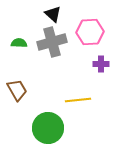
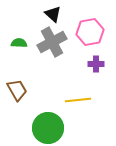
pink hexagon: rotated 8 degrees counterclockwise
gray cross: rotated 12 degrees counterclockwise
purple cross: moved 5 px left
